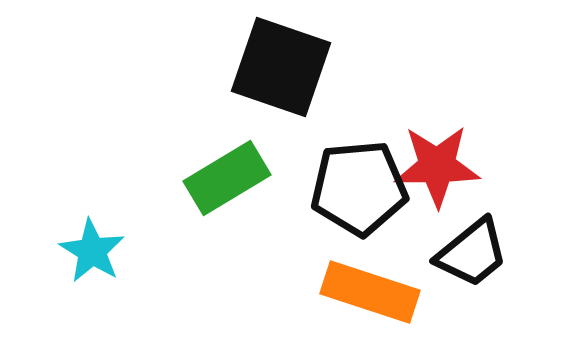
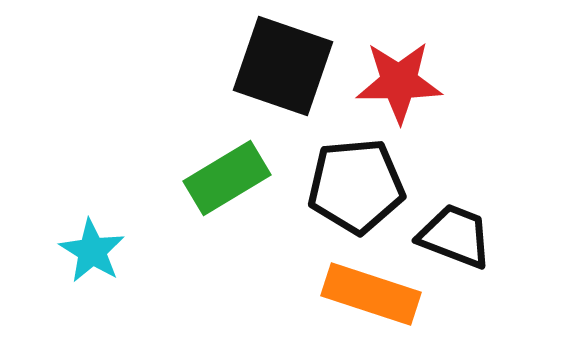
black square: moved 2 px right, 1 px up
red star: moved 38 px left, 84 px up
black pentagon: moved 3 px left, 2 px up
black trapezoid: moved 17 px left, 17 px up; rotated 120 degrees counterclockwise
orange rectangle: moved 1 px right, 2 px down
